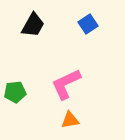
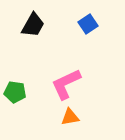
green pentagon: rotated 15 degrees clockwise
orange triangle: moved 3 px up
